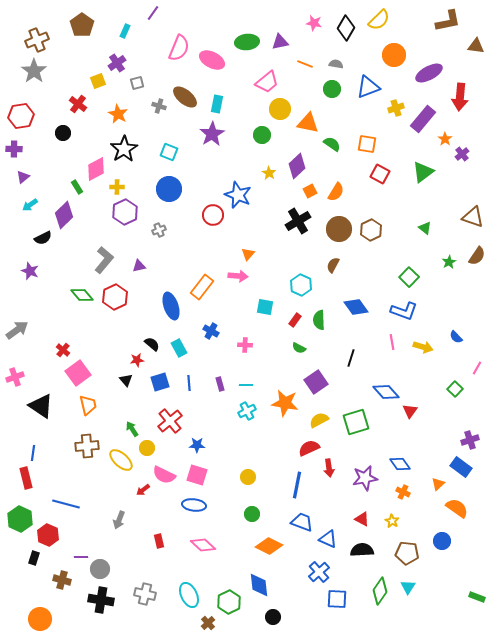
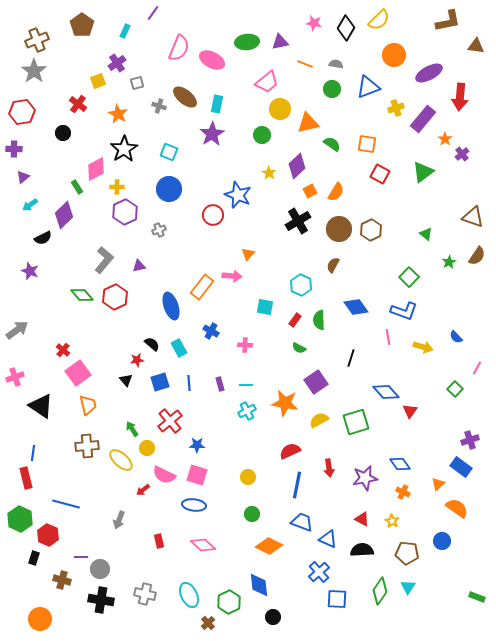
red hexagon at (21, 116): moved 1 px right, 4 px up
orange triangle at (308, 123): rotated 25 degrees counterclockwise
green triangle at (425, 228): moved 1 px right, 6 px down
pink arrow at (238, 276): moved 6 px left
pink line at (392, 342): moved 4 px left, 5 px up
red semicircle at (309, 448): moved 19 px left, 3 px down
